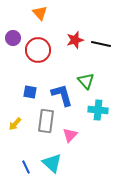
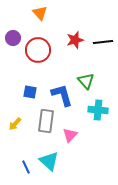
black line: moved 2 px right, 2 px up; rotated 18 degrees counterclockwise
cyan triangle: moved 3 px left, 2 px up
